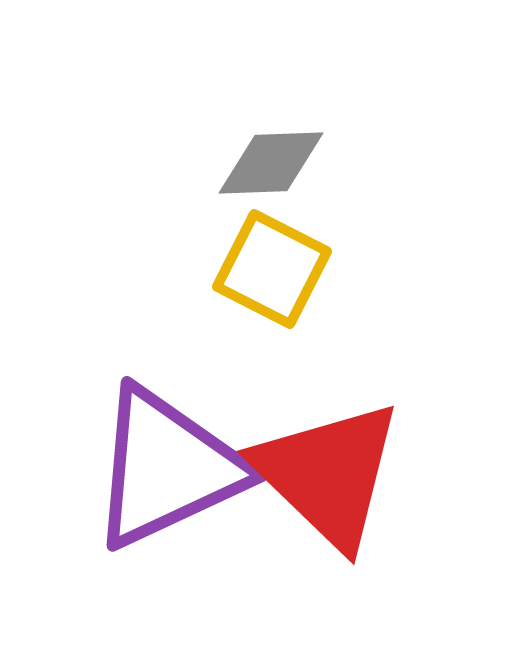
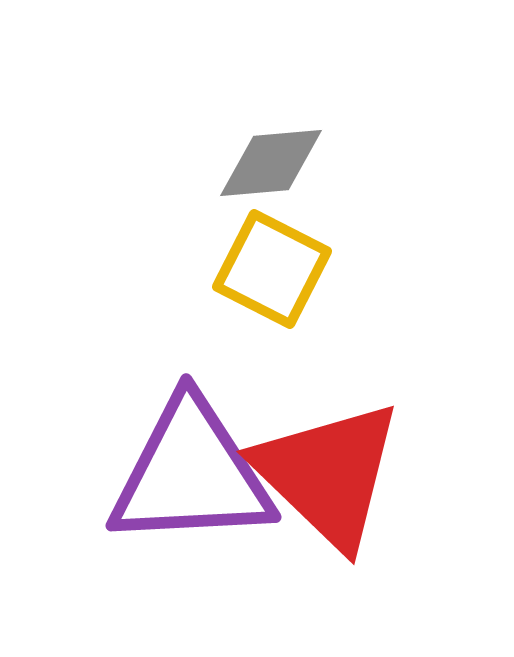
gray diamond: rotated 3 degrees counterclockwise
purple triangle: moved 24 px right, 6 px down; rotated 22 degrees clockwise
